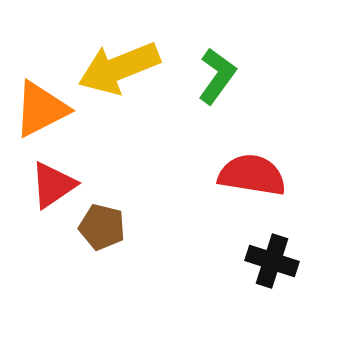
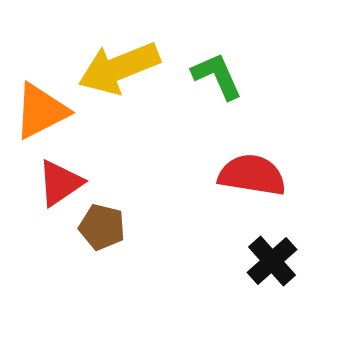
green L-shape: rotated 60 degrees counterclockwise
orange triangle: moved 2 px down
red triangle: moved 7 px right, 2 px up
black cross: rotated 30 degrees clockwise
